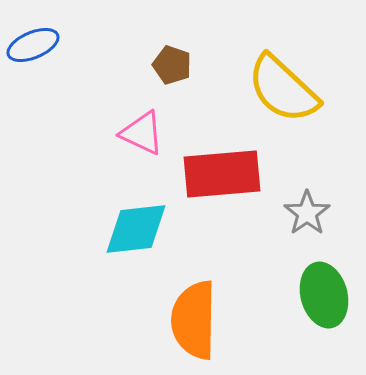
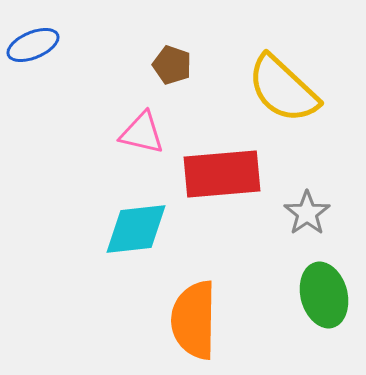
pink triangle: rotated 12 degrees counterclockwise
